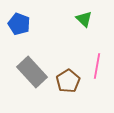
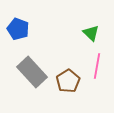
green triangle: moved 7 px right, 14 px down
blue pentagon: moved 1 px left, 5 px down
